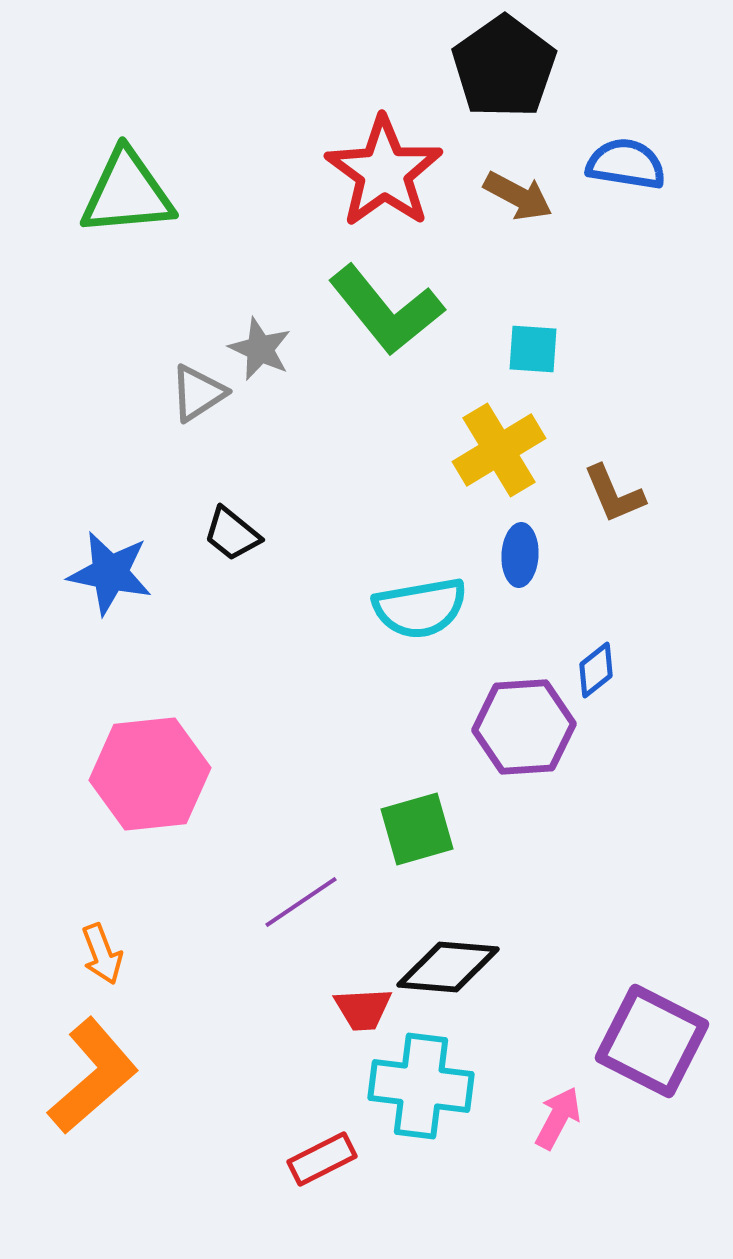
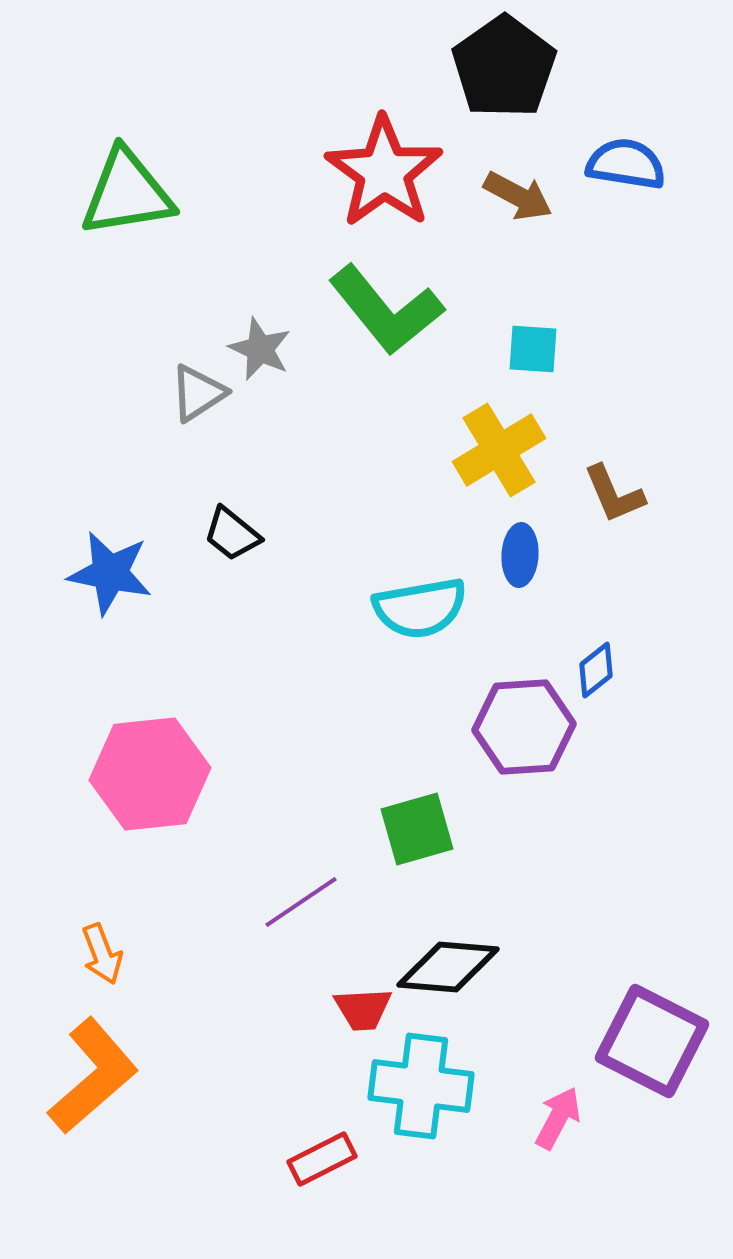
green triangle: rotated 4 degrees counterclockwise
